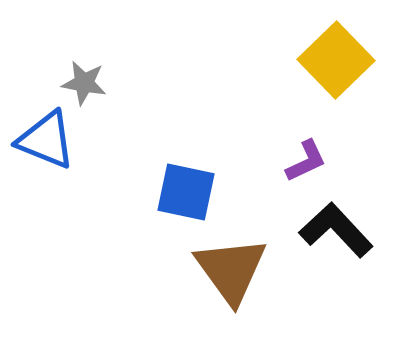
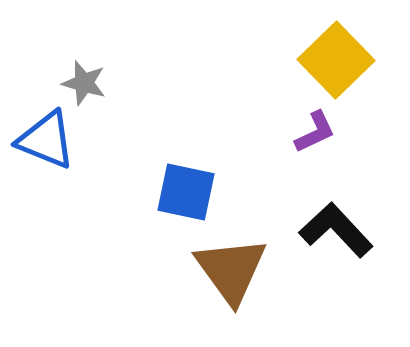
gray star: rotated 6 degrees clockwise
purple L-shape: moved 9 px right, 29 px up
